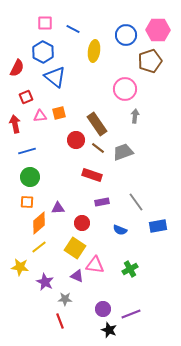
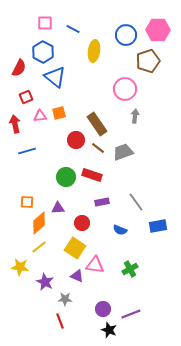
brown pentagon at (150, 61): moved 2 px left
red semicircle at (17, 68): moved 2 px right
green circle at (30, 177): moved 36 px right
